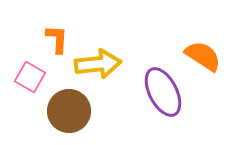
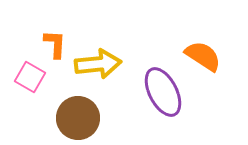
orange L-shape: moved 2 px left, 5 px down
brown circle: moved 9 px right, 7 px down
